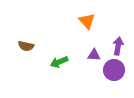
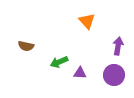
purple triangle: moved 14 px left, 18 px down
purple circle: moved 5 px down
